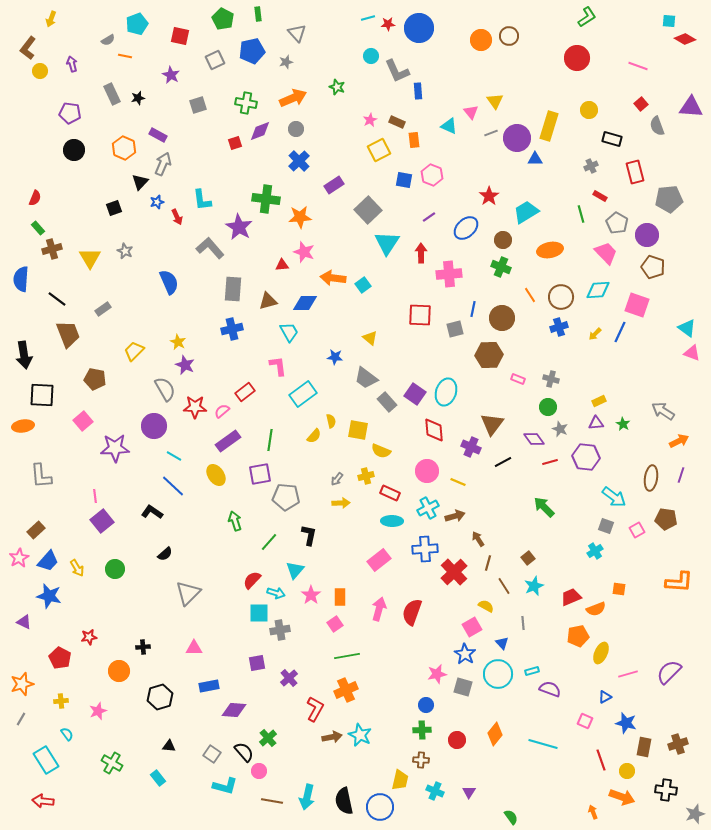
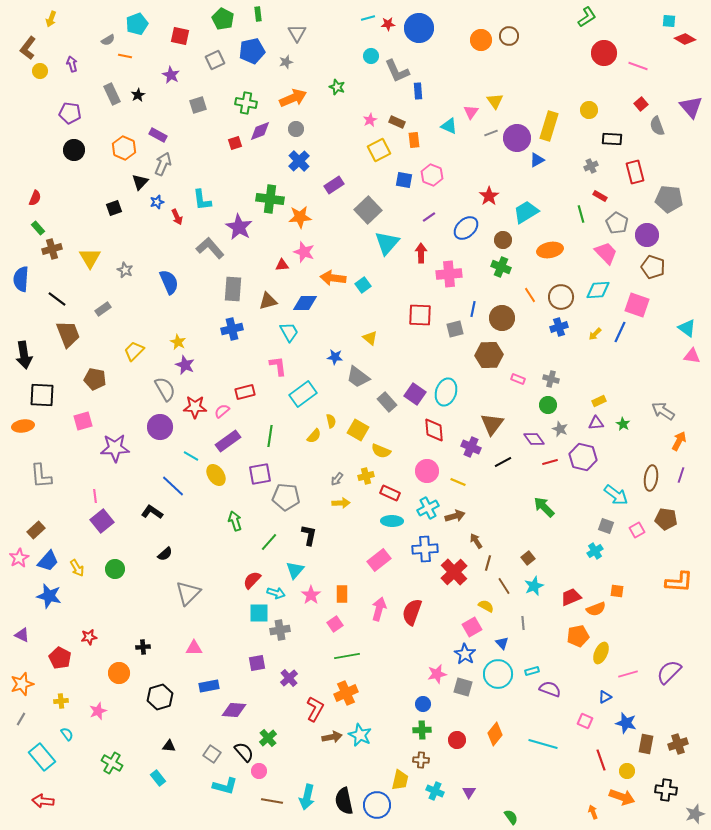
gray triangle at (297, 33): rotated 12 degrees clockwise
red circle at (577, 58): moved 27 px right, 5 px up
black star at (138, 98): moved 3 px up; rotated 16 degrees counterclockwise
purple triangle at (691, 107): rotated 45 degrees clockwise
pink triangle at (471, 112): rotated 14 degrees clockwise
black rectangle at (612, 139): rotated 12 degrees counterclockwise
blue triangle at (535, 159): moved 2 px right, 1 px down; rotated 28 degrees counterclockwise
green cross at (266, 199): moved 4 px right
gray pentagon at (669, 199): rotated 12 degrees clockwise
cyan triangle at (387, 243): rotated 8 degrees clockwise
gray star at (125, 251): moved 19 px down
pink triangle at (692, 353): moved 3 px down; rotated 12 degrees counterclockwise
gray trapezoid at (366, 378): moved 8 px left, 1 px up
red rectangle at (245, 392): rotated 24 degrees clockwise
green circle at (548, 407): moved 2 px up
pink square at (83, 421): rotated 24 degrees clockwise
purple circle at (154, 426): moved 6 px right, 1 px down
yellow square at (358, 430): rotated 20 degrees clockwise
green line at (270, 440): moved 4 px up
orange arrow at (679, 441): rotated 36 degrees counterclockwise
cyan line at (174, 456): moved 17 px right
purple hexagon at (586, 457): moved 3 px left; rotated 8 degrees clockwise
cyan arrow at (614, 497): moved 2 px right, 2 px up
brown arrow at (478, 539): moved 2 px left, 2 px down
orange square at (619, 589): moved 2 px left, 2 px down
orange rectangle at (340, 597): moved 2 px right, 3 px up
purple triangle at (24, 622): moved 2 px left, 13 px down
orange circle at (119, 671): moved 2 px down
orange cross at (346, 690): moved 3 px down
blue circle at (426, 705): moved 3 px left, 1 px up
brown rectangle at (644, 747): moved 2 px right, 3 px up
cyan rectangle at (46, 760): moved 4 px left, 3 px up; rotated 8 degrees counterclockwise
blue circle at (380, 807): moved 3 px left, 2 px up
